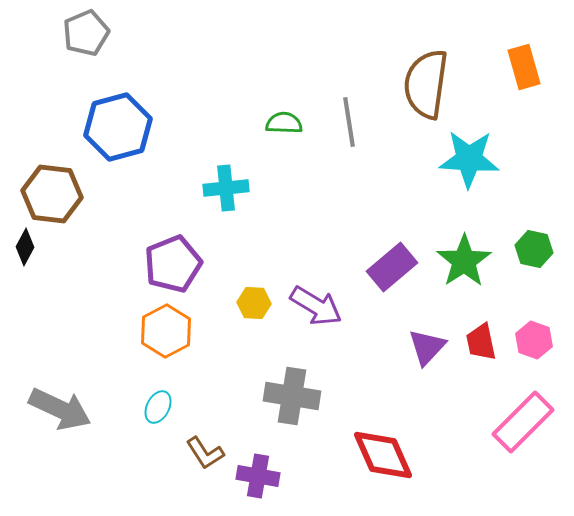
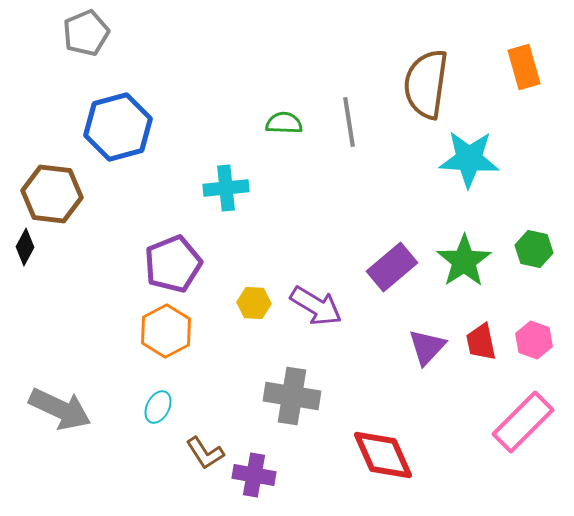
purple cross: moved 4 px left, 1 px up
